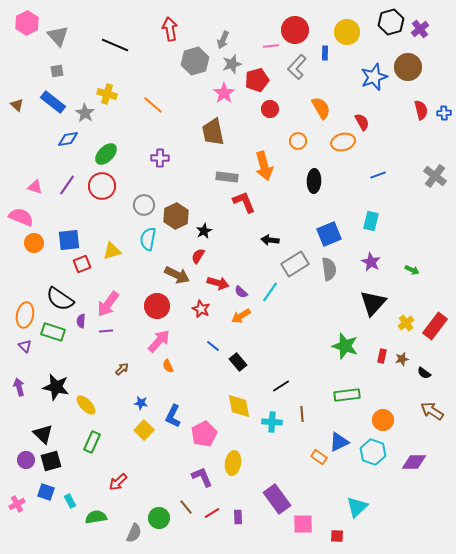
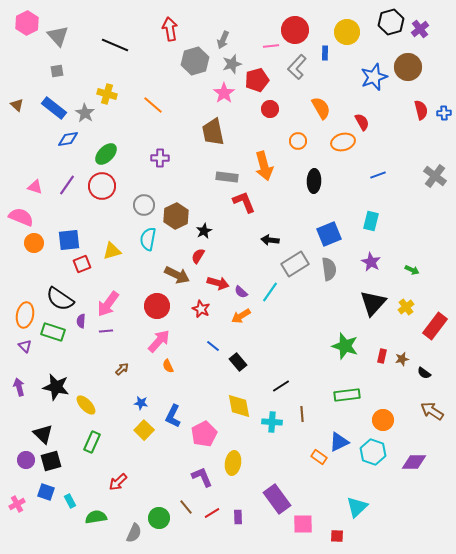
blue rectangle at (53, 102): moved 1 px right, 6 px down
yellow cross at (406, 323): moved 16 px up
